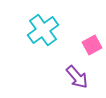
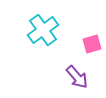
pink square: moved 1 px up; rotated 12 degrees clockwise
